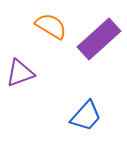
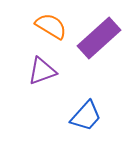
purple rectangle: moved 1 px up
purple triangle: moved 22 px right, 2 px up
